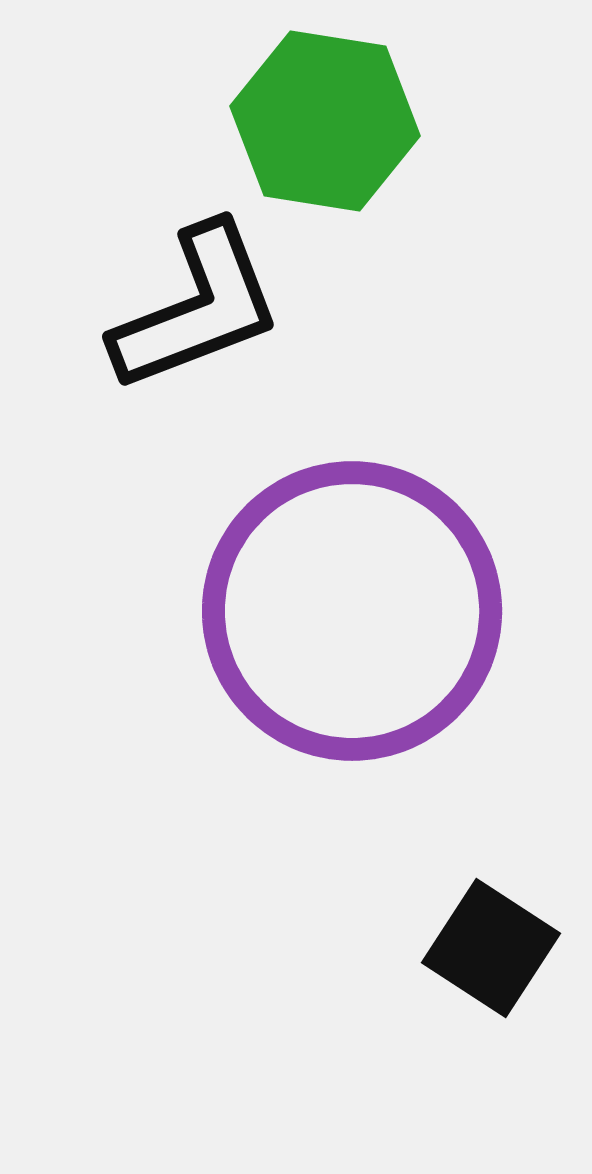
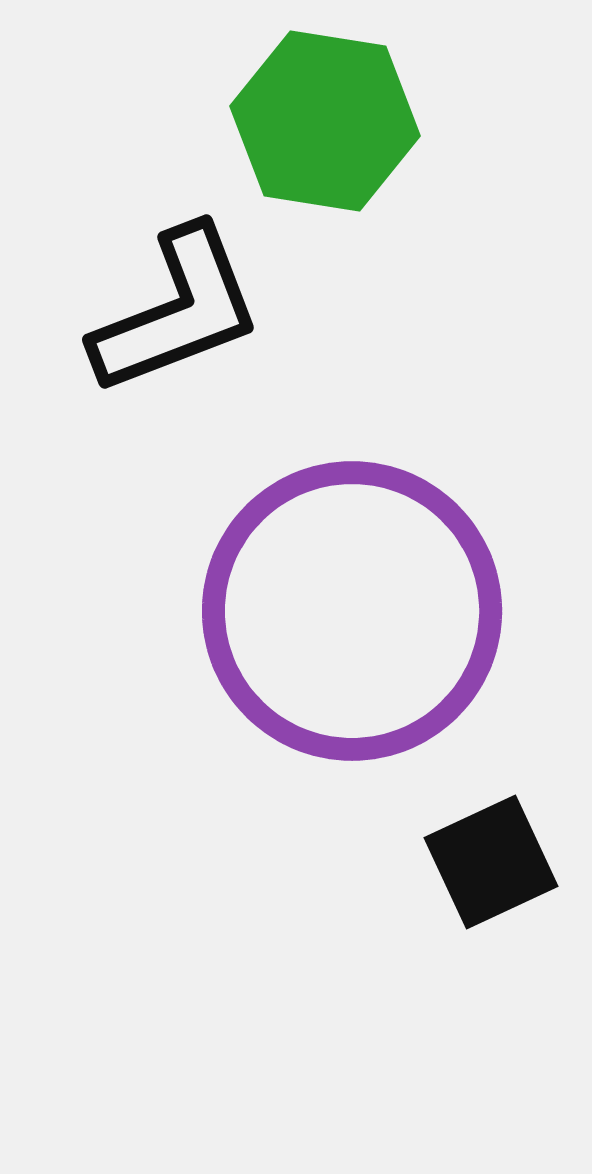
black L-shape: moved 20 px left, 3 px down
black square: moved 86 px up; rotated 32 degrees clockwise
